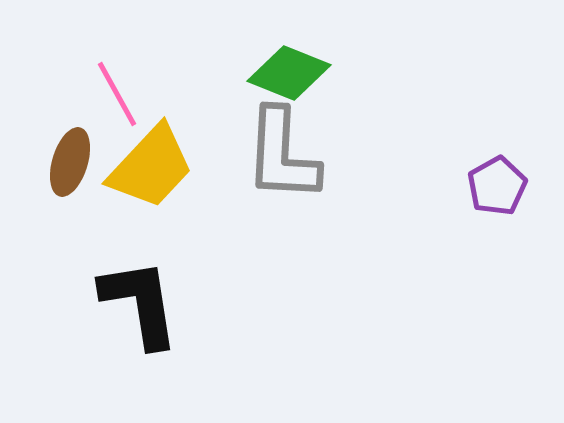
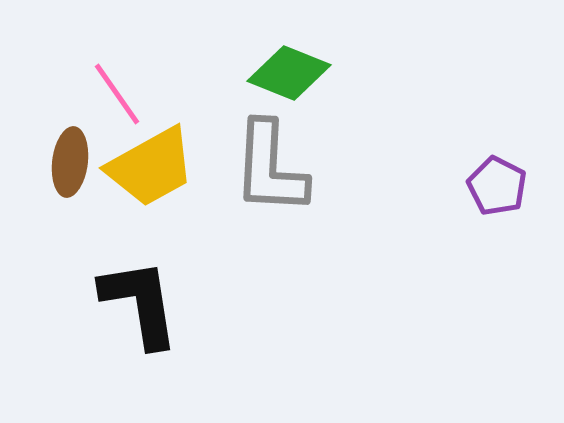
pink line: rotated 6 degrees counterclockwise
gray L-shape: moved 12 px left, 13 px down
brown ellipse: rotated 10 degrees counterclockwise
yellow trapezoid: rotated 18 degrees clockwise
purple pentagon: rotated 16 degrees counterclockwise
